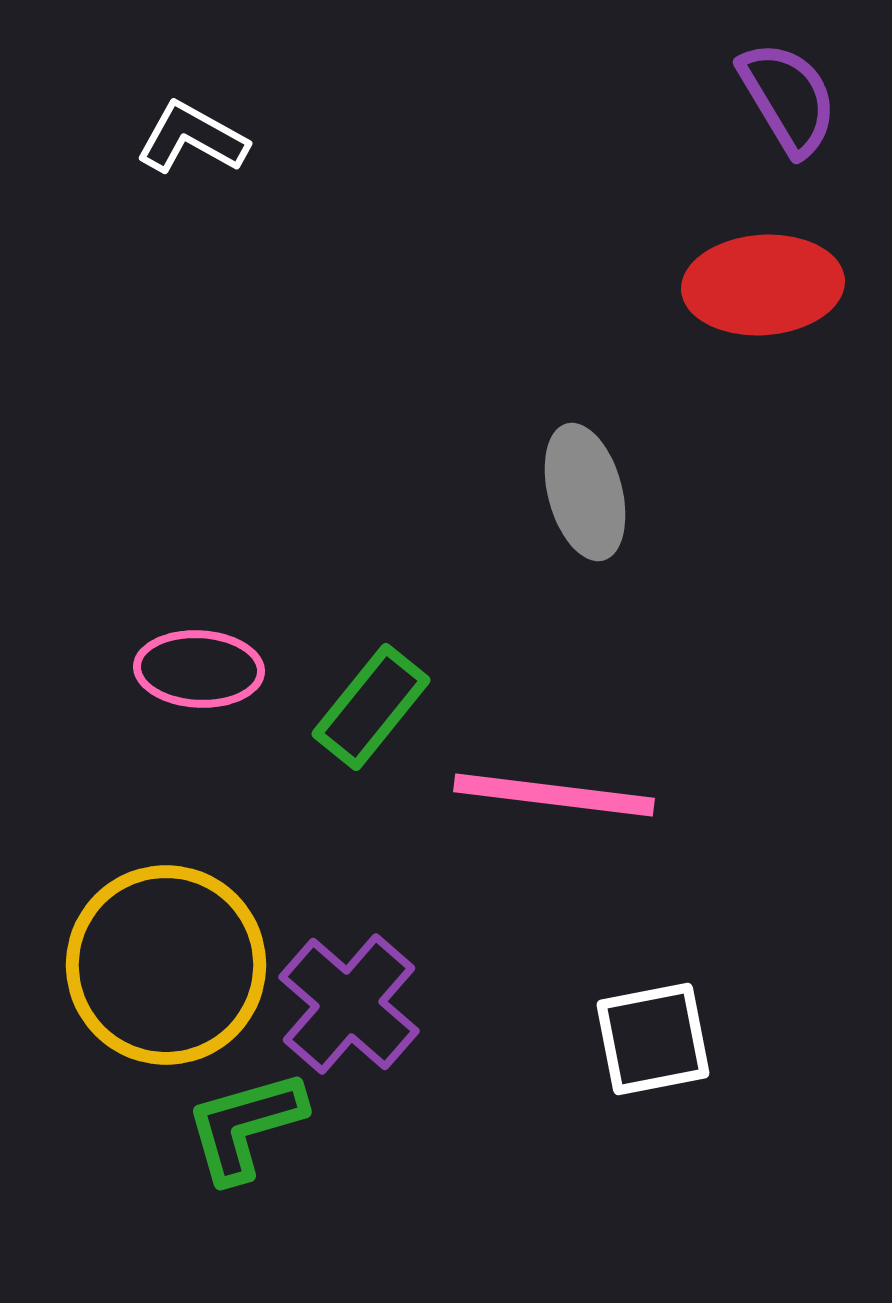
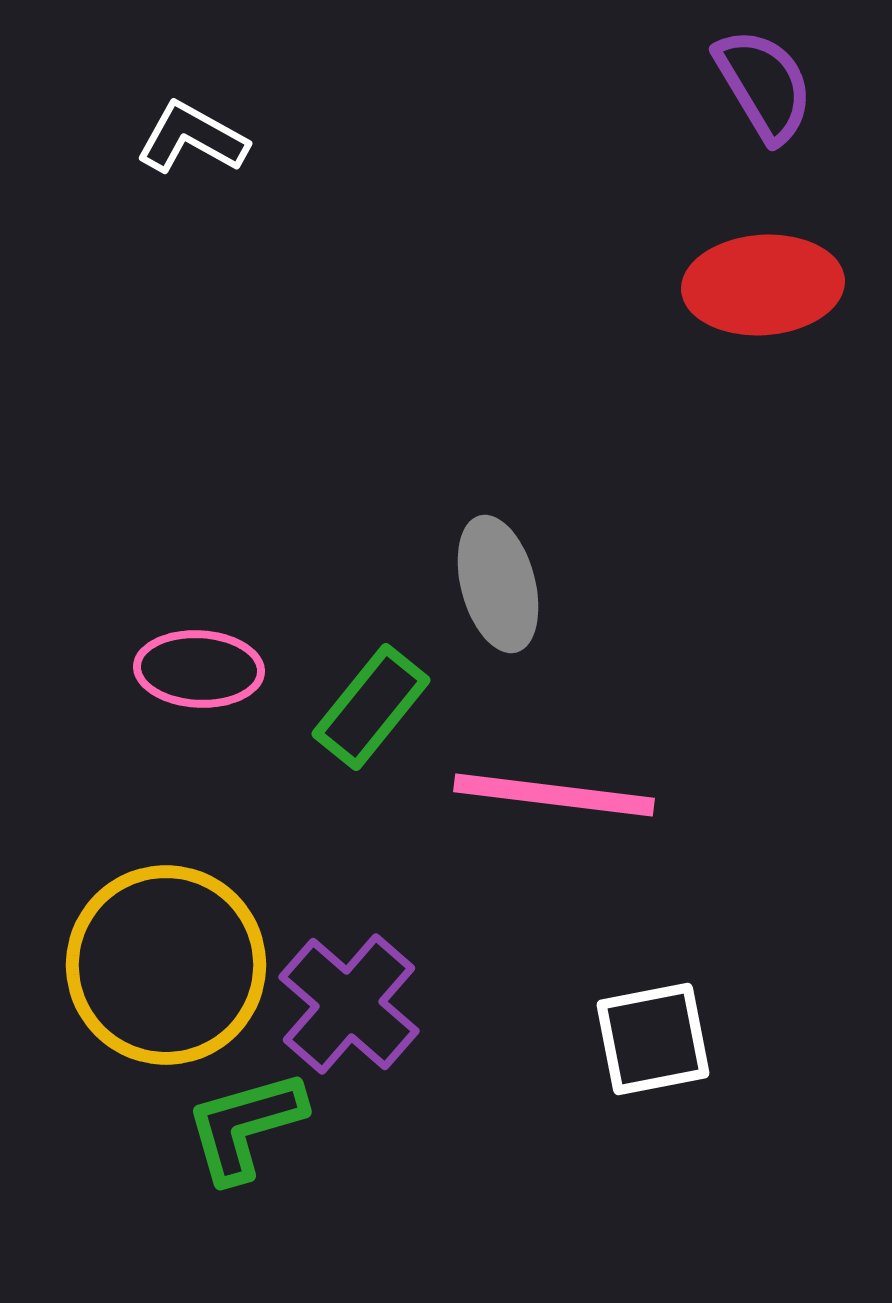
purple semicircle: moved 24 px left, 13 px up
gray ellipse: moved 87 px left, 92 px down
